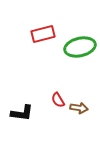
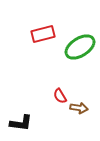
green ellipse: rotated 20 degrees counterclockwise
red semicircle: moved 2 px right, 4 px up
black L-shape: moved 1 px left, 10 px down
